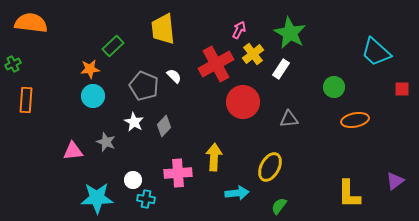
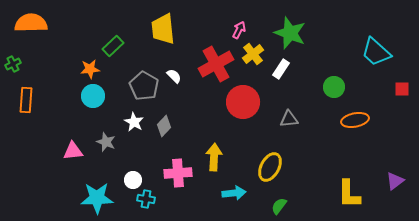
orange semicircle: rotated 8 degrees counterclockwise
green star: rotated 8 degrees counterclockwise
gray pentagon: rotated 8 degrees clockwise
cyan arrow: moved 3 px left
